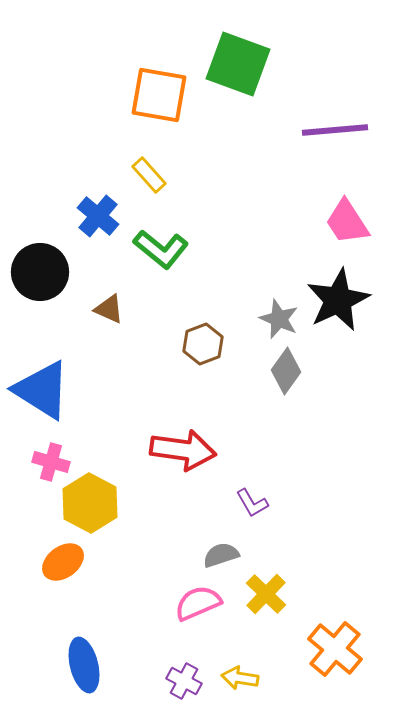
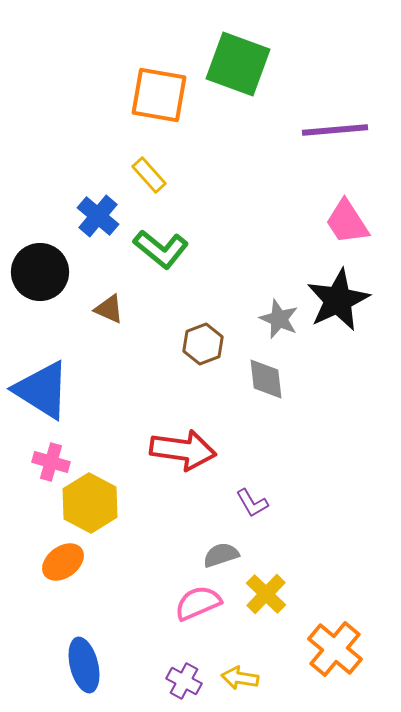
gray diamond: moved 20 px left, 8 px down; rotated 42 degrees counterclockwise
